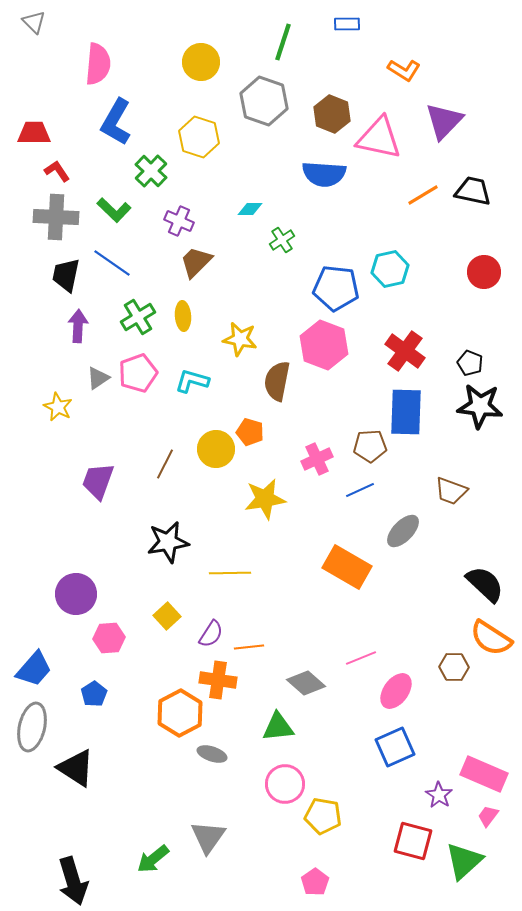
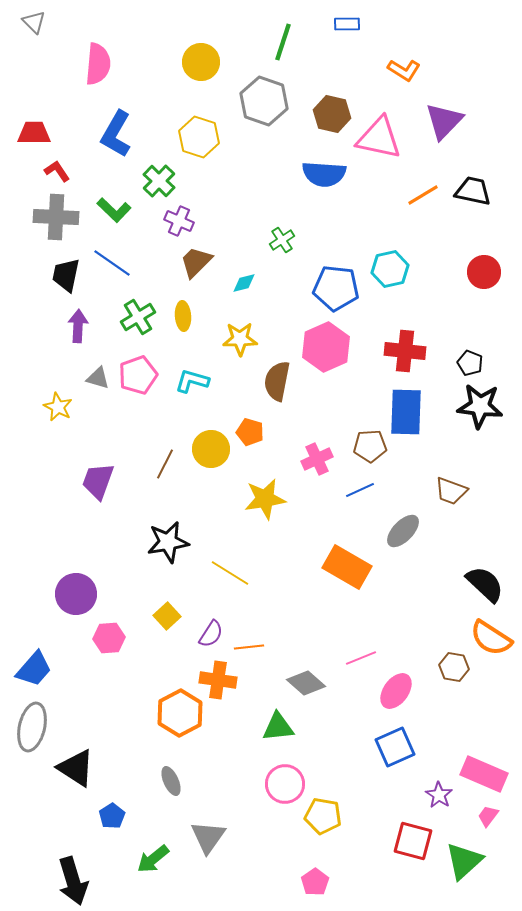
brown hexagon at (332, 114): rotated 9 degrees counterclockwise
blue L-shape at (116, 122): moved 12 px down
green cross at (151, 171): moved 8 px right, 10 px down
cyan diamond at (250, 209): moved 6 px left, 74 px down; rotated 15 degrees counterclockwise
yellow star at (240, 339): rotated 12 degrees counterclockwise
pink hexagon at (324, 345): moved 2 px right, 2 px down; rotated 15 degrees clockwise
red cross at (405, 351): rotated 30 degrees counterclockwise
pink pentagon at (138, 373): moved 2 px down
gray triangle at (98, 378): rotated 50 degrees clockwise
yellow circle at (216, 449): moved 5 px left
yellow line at (230, 573): rotated 33 degrees clockwise
brown hexagon at (454, 667): rotated 8 degrees clockwise
blue pentagon at (94, 694): moved 18 px right, 122 px down
gray ellipse at (212, 754): moved 41 px left, 27 px down; rotated 48 degrees clockwise
